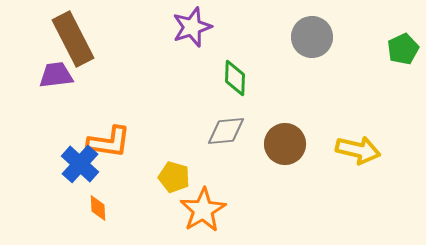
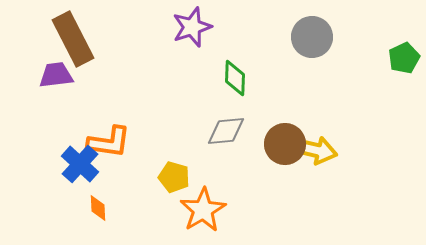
green pentagon: moved 1 px right, 9 px down
yellow arrow: moved 43 px left
